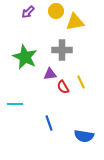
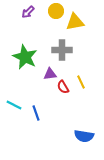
cyan line: moved 1 px left, 1 px down; rotated 28 degrees clockwise
blue line: moved 13 px left, 10 px up
